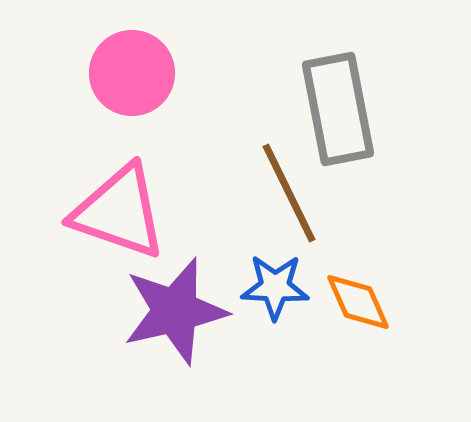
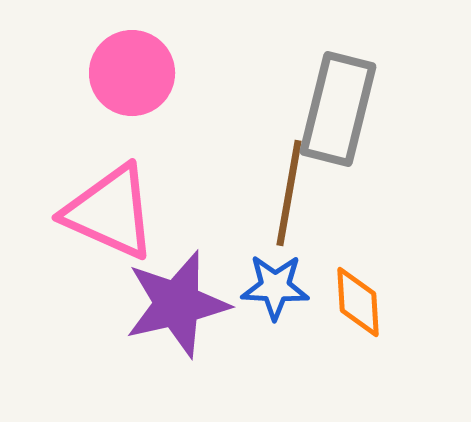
gray rectangle: rotated 25 degrees clockwise
brown line: rotated 36 degrees clockwise
pink triangle: moved 9 px left; rotated 5 degrees clockwise
orange diamond: rotated 20 degrees clockwise
purple star: moved 2 px right, 7 px up
